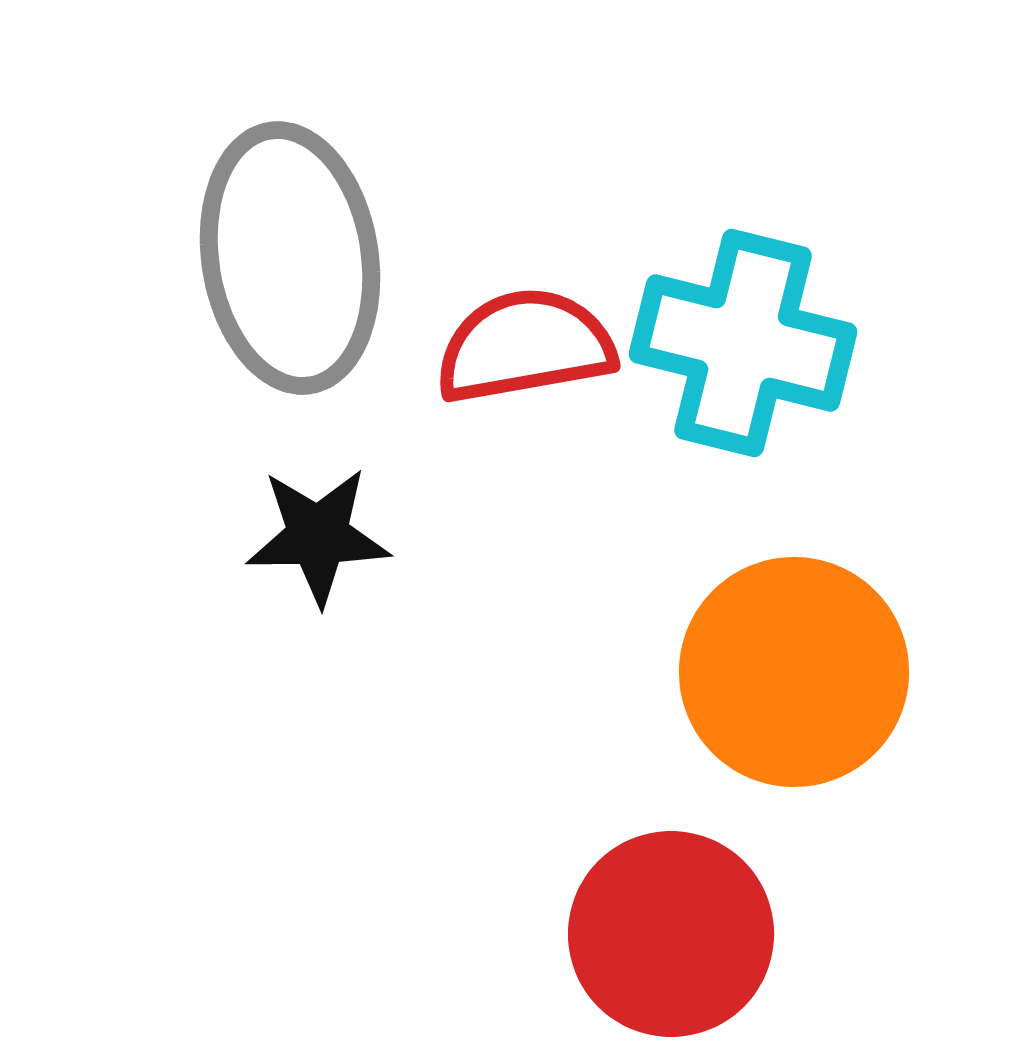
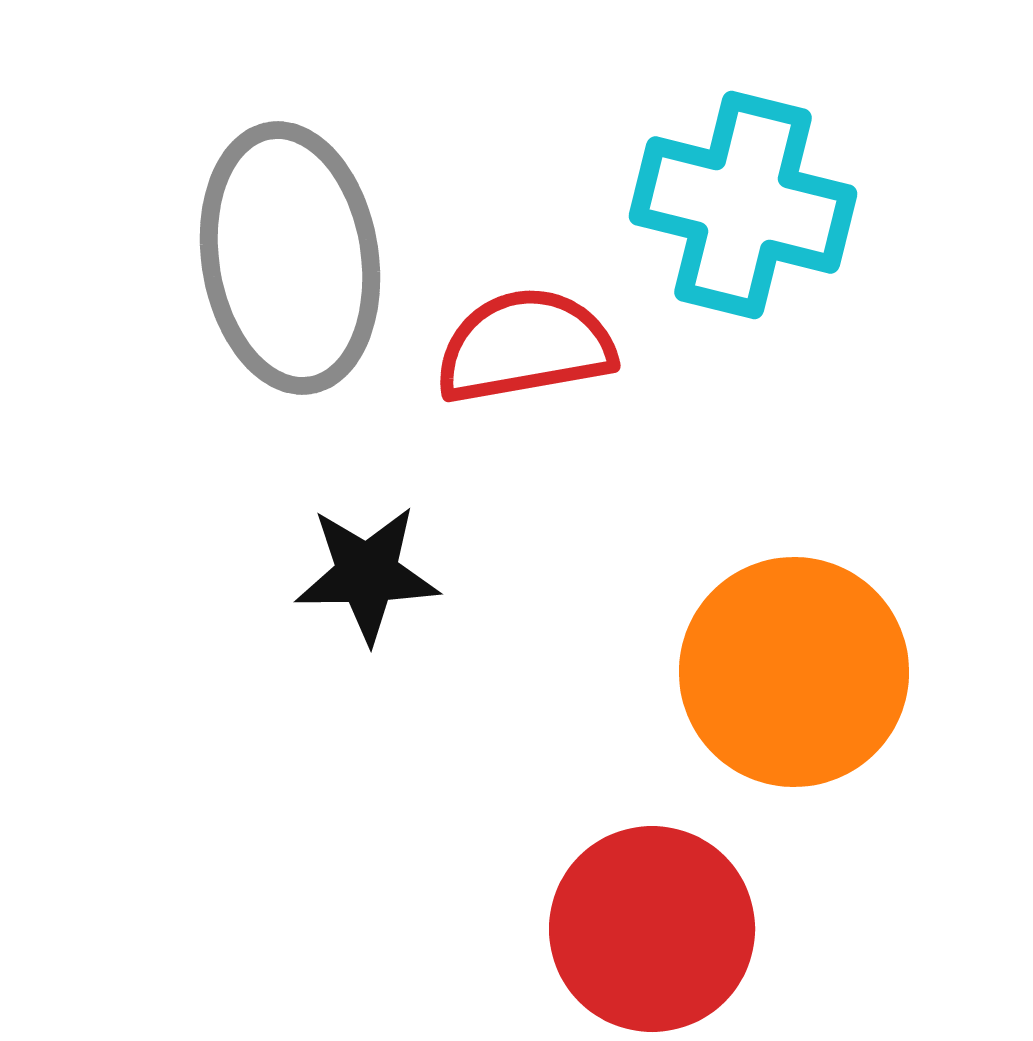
cyan cross: moved 138 px up
black star: moved 49 px right, 38 px down
red circle: moved 19 px left, 5 px up
